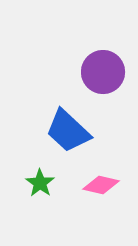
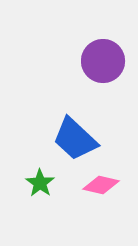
purple circle: moved 11 px up
blue trapezoid: moved 7 px right, 8 px down
